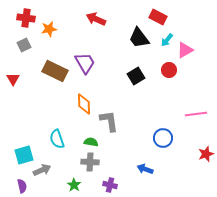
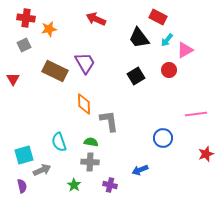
cyan semicircle: moved 2 px right, 3 px down
blue arrow: moved 5 px left, 1 px down; rotated 42 degrees counterclockwise
